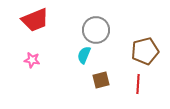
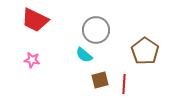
red trapezoid: rotated 48 degrees clockwise
brown pentagon: rotated 24 degrees counterclockwise
cyan semicircle: rotated 72 degrees counterclockwise
brown square: moved 1 px left
red line: moved 14 px left
